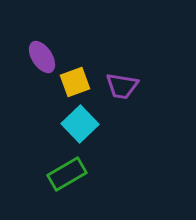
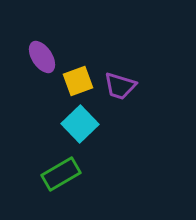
yellow square: moved 3 px right, 1 px up
purple trapezoid: moved 2 px left; rotated 8 degrees clockwise
green rectangle: moved 6 px left
